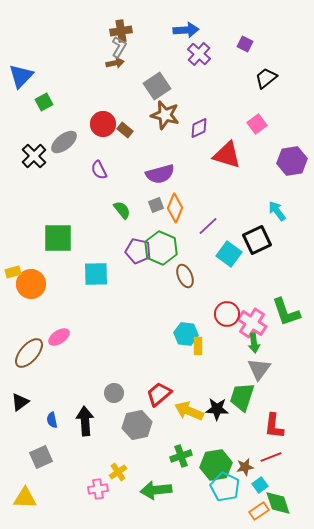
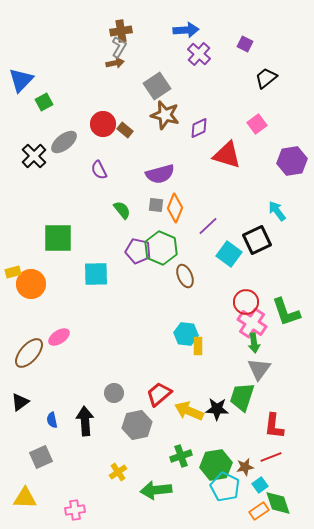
blue triangle at (21, 76): moved 4 px down
gray square at (156, 205): rotated 28 degrees clockwise
red circle at (227, 314): moved 19 px right, 12 px up
pink cross at (98, 489): moved 23 px left, 21 px down
